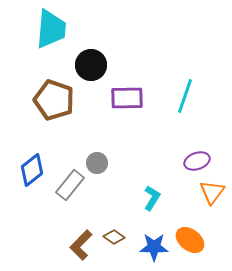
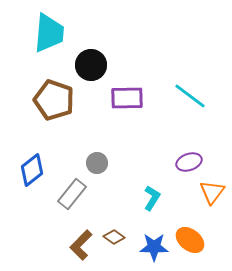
cyan trapezoid: moved 2 px left, 4 px down
cyan line: moved 5 px right; rotated 72 degrees counterclockwise
purple ellipse: moved 8 px left, 1 px down
gray rectangle: moved 2 px right, 9 px down
